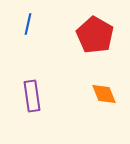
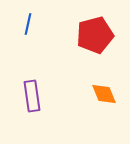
red pentagon: rotated 27 degrees clockwise
